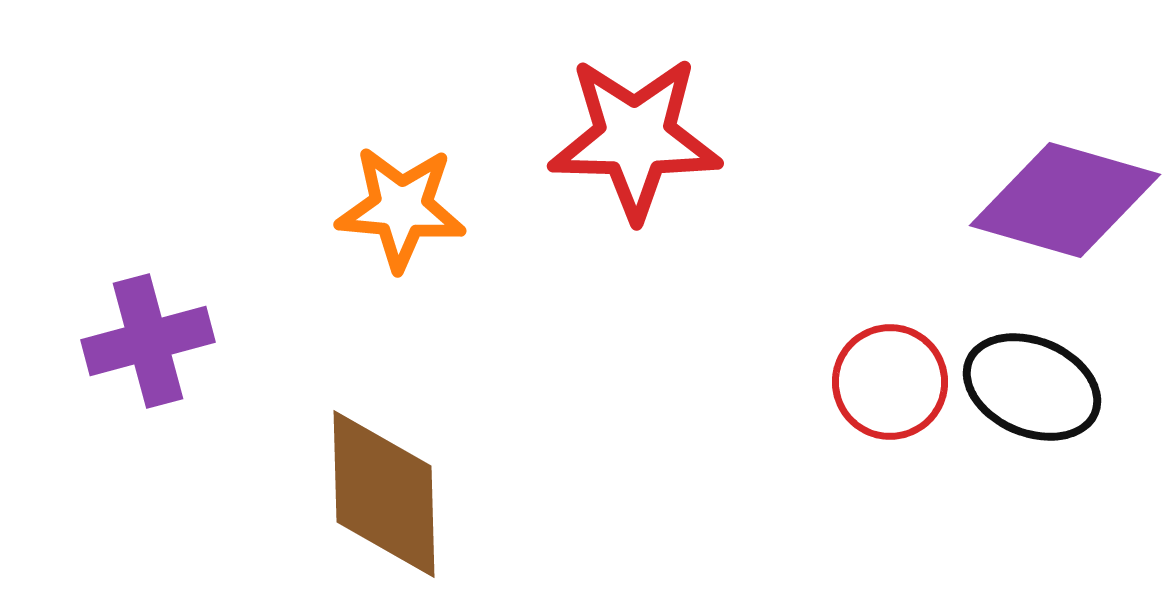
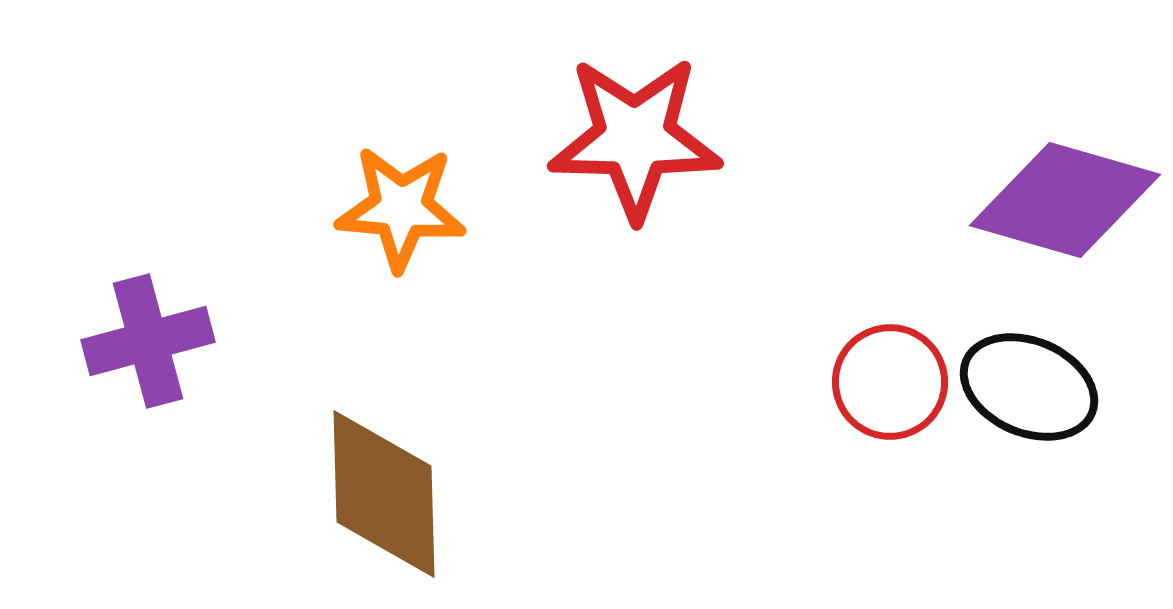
black ellipse: moved 3 px left
